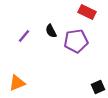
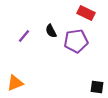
red rectangle: moved 1 px left, 1 px down
orange triangle: moved 2 px left
black square: moved 1 px left; rotated 32 degrees clockwise
